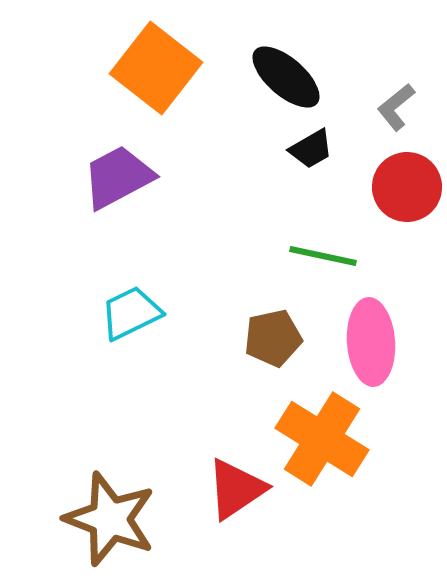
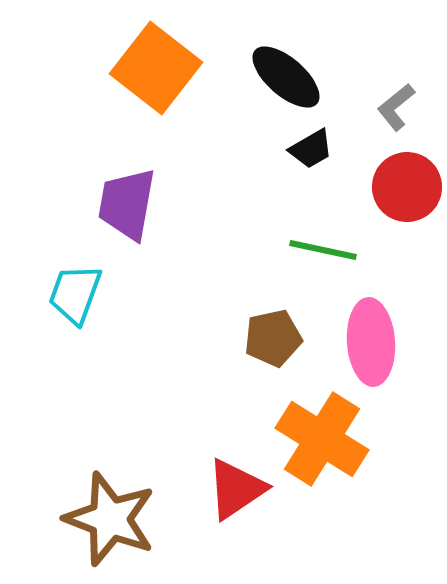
purple trapezoid: moved 9 px right, 27 px down; rotated 52 degrees counterclockwise
green line: moved 6 px up
cyan trapezoid: moved 56 px left, 19 px up; rotated 44 degrees counterclockwise
